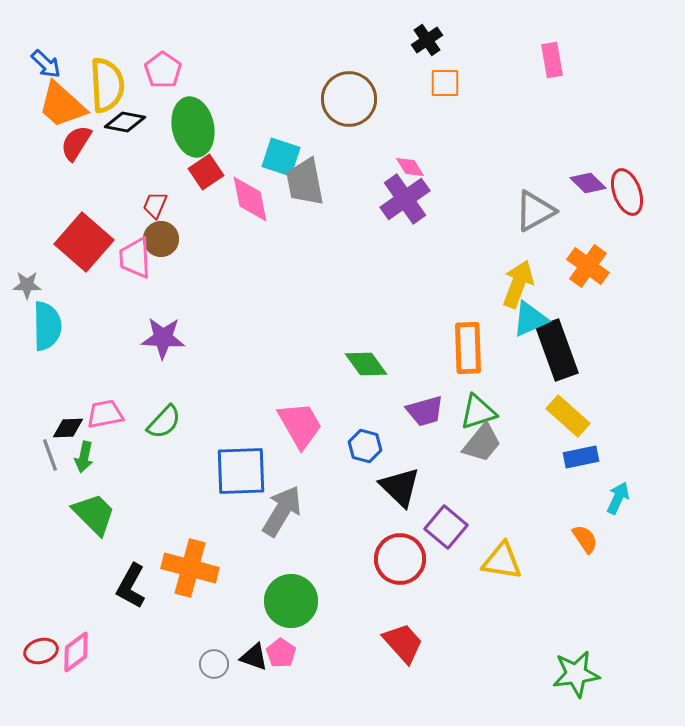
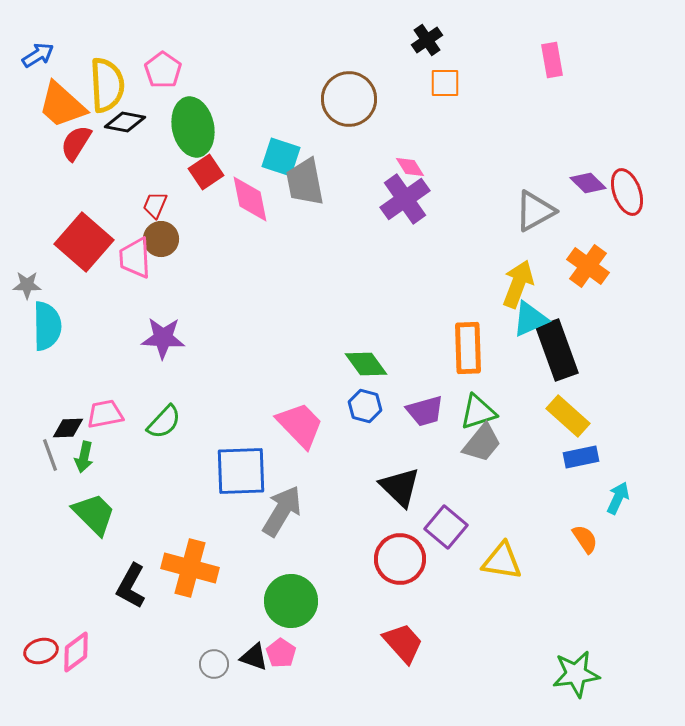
blue arrow at (46, 64): moved 8 px left, 9 px up; rotated 76 degrees counterclockwise
pink trapezoid at (300, 425): rotated 14 degrees counterclockwise
blue hexagon at (365, 446): moved 40 px up
